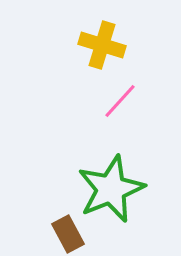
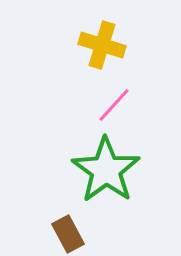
pink line: moved 6 px left, 4 px down
green star: moved 5 px left, 19 px up; rotated 14 degrees counterclockwise
